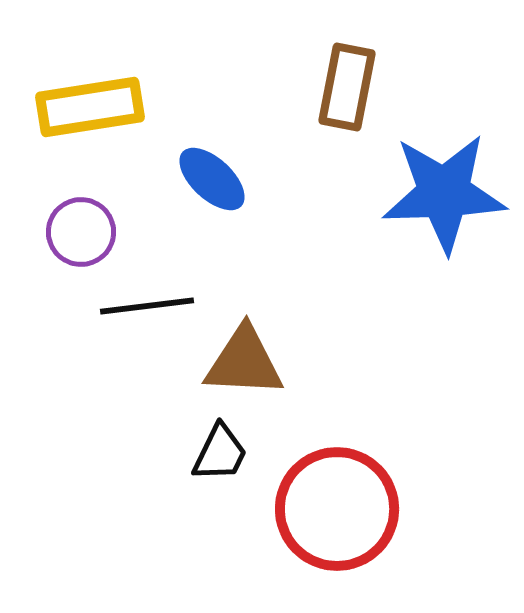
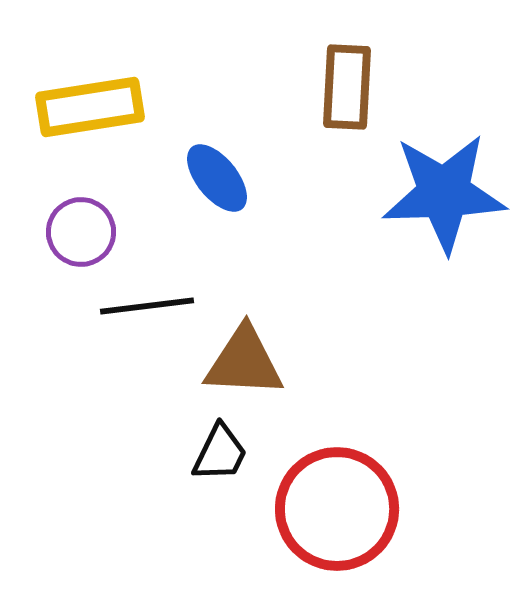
brown rectangle: rotated 8 degrees counterclockwise
blue ellipse: moved 5 px right, 1 px up; rotated 8 degrees clockwise
